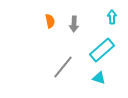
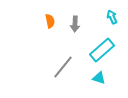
cyan arrow: rotated 24 degrees counterclockwise
gray arrow: moved 1 px right
